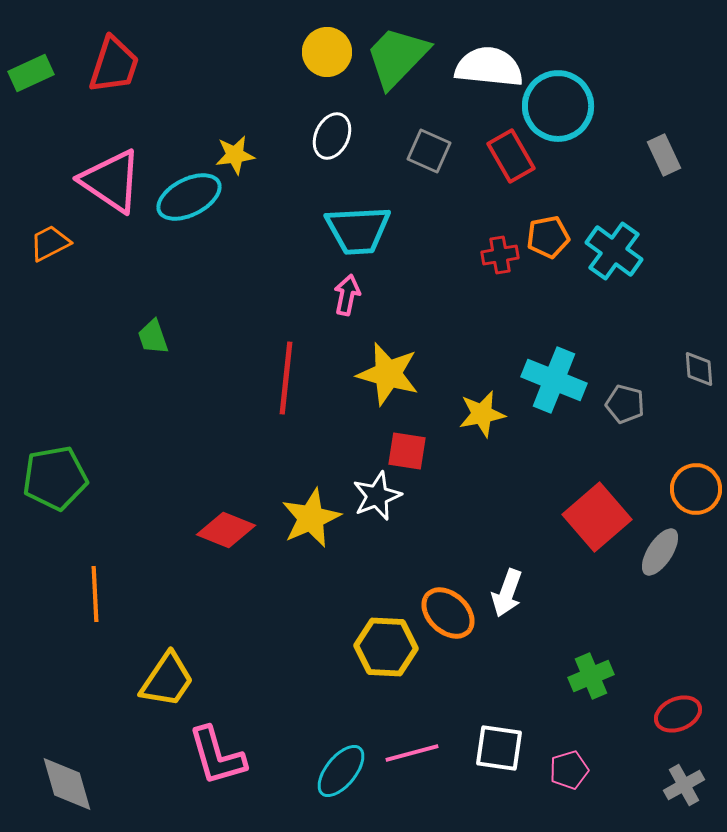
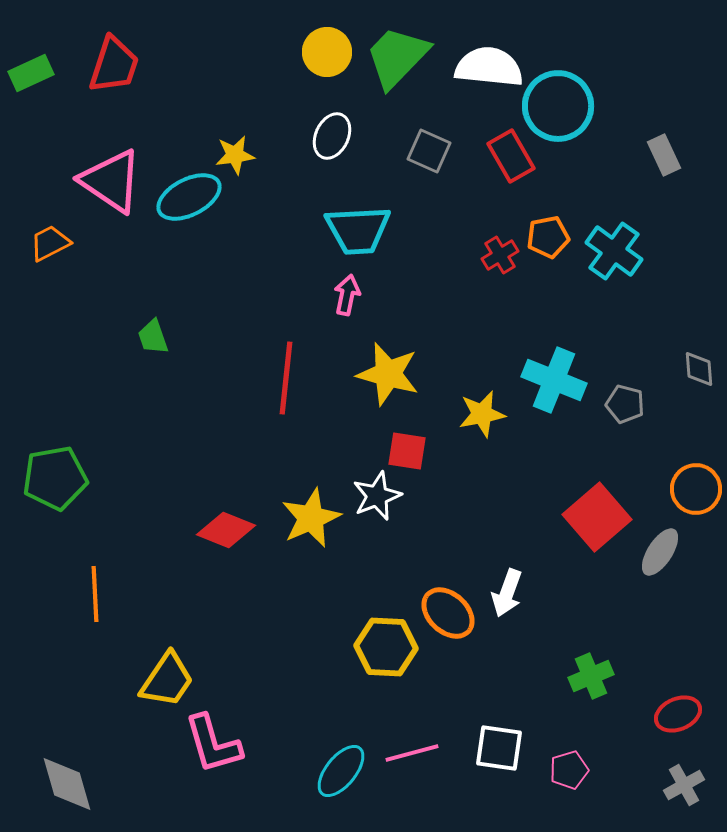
red cross at (500, 255): rotated 21 degrees counterclockwise
pink L-shape at (217, 756): moved 4 px left, 12 px up
